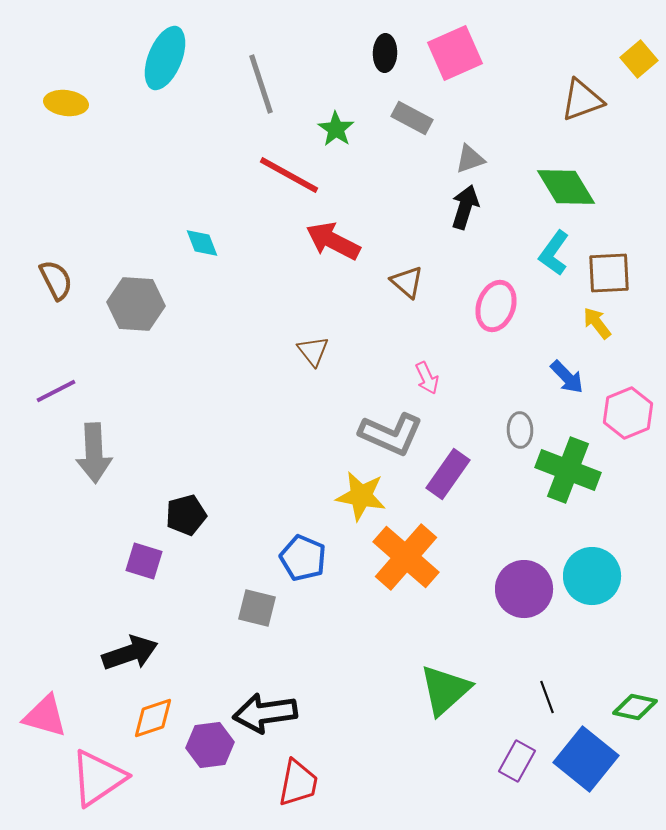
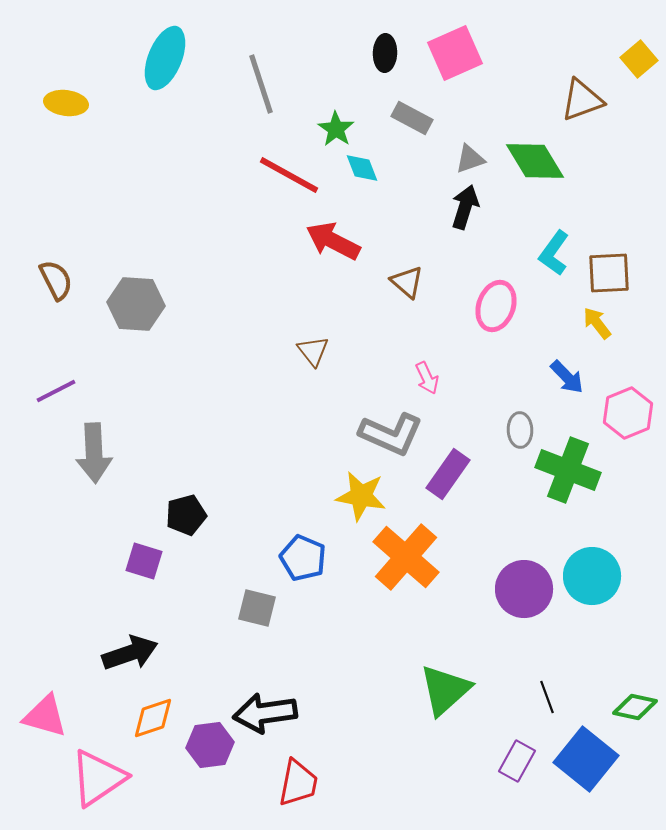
green diamond at (566, 187): moved 31 px left, 26 px up
cyan diamond at (202, 243): moved 160 px right, 75 px up
